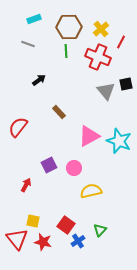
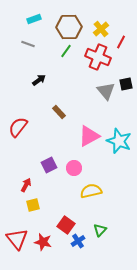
green line: rotated 40 degrees clockwise
yellow square: moved 16 px up; rotated 24 degrees counterclockwise
